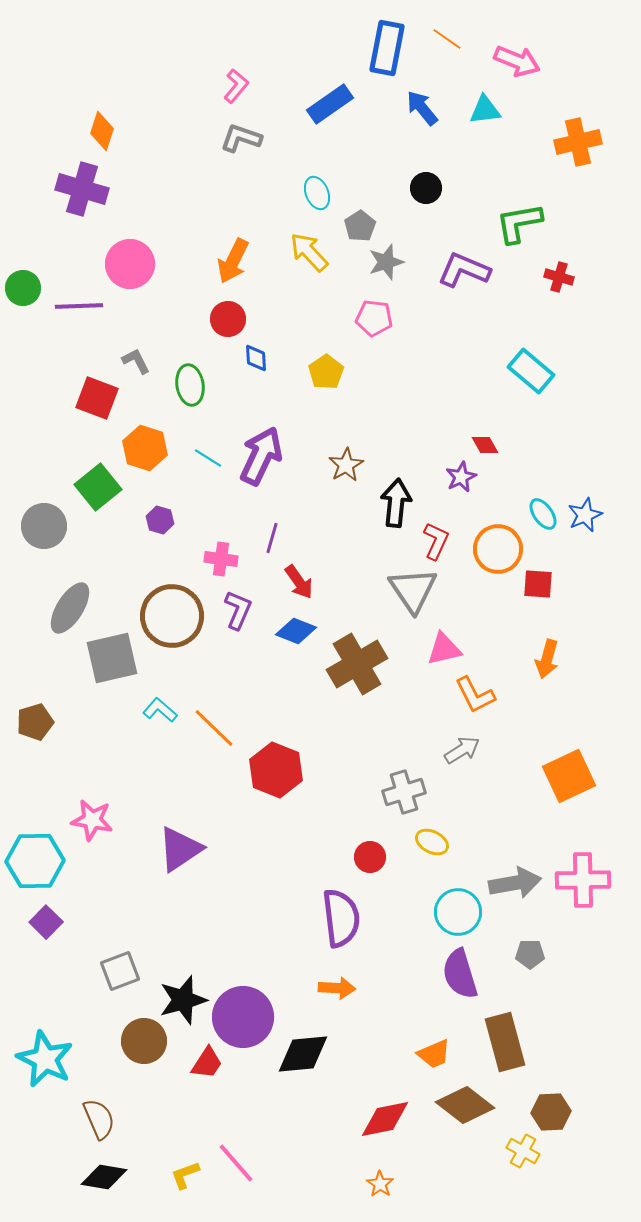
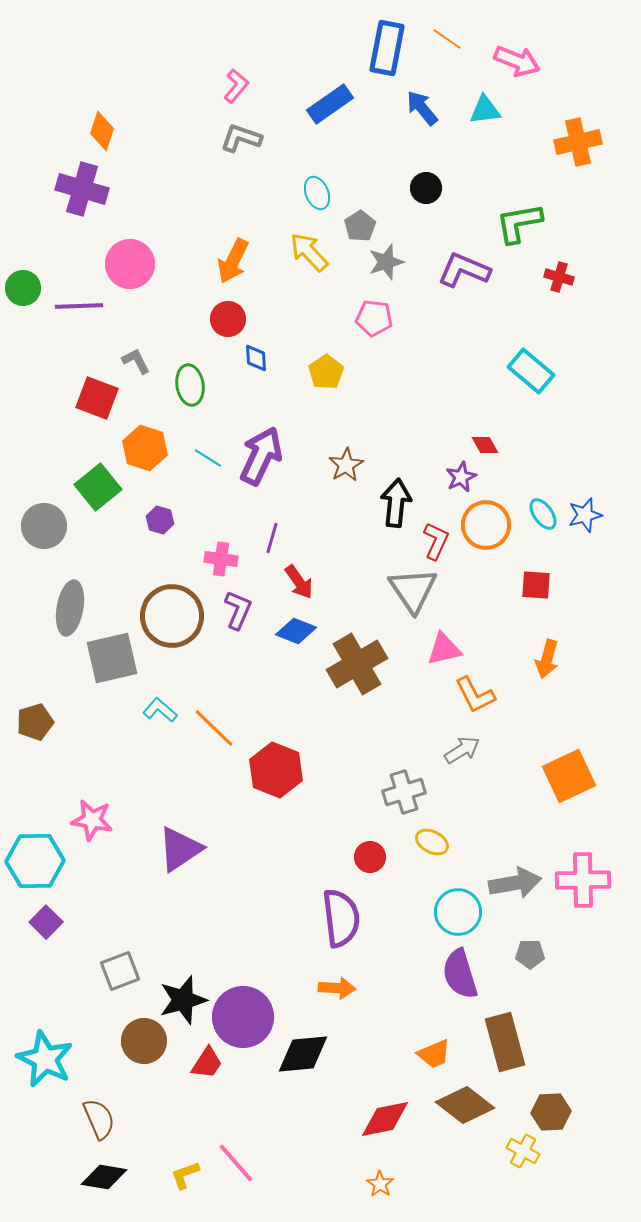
blue star at (585, 515): rotated 8 degrees clockwise
orange circle at (498, 549): moved 12 px left, 24 px up
red square at (538, 584): moved 2 px left, 1 px down
gray ellipse at (70, 608): rotated 22 degrees counterclockwise
